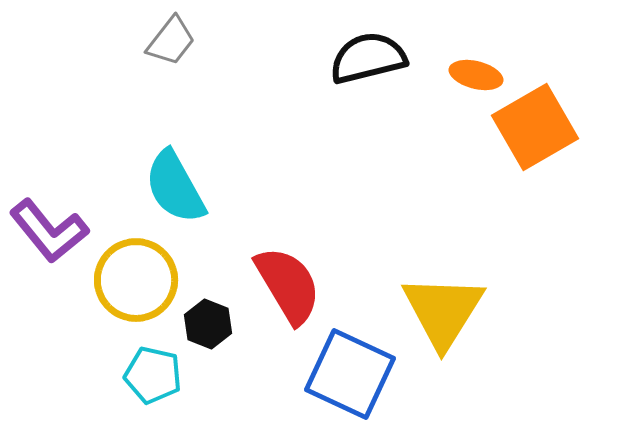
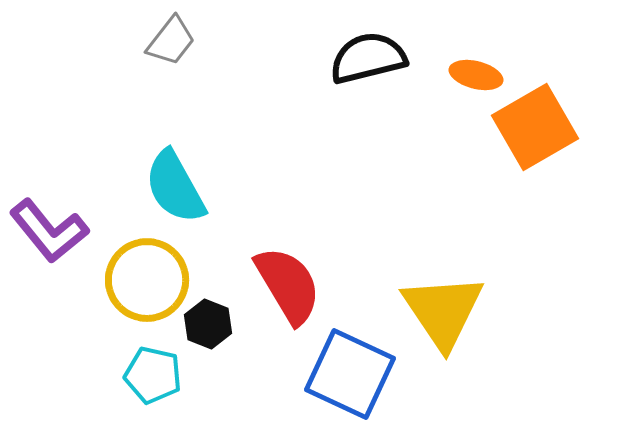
yellow circle: moved 11 px right
yellow triangle: rotated 6 degrees counterclockwise
